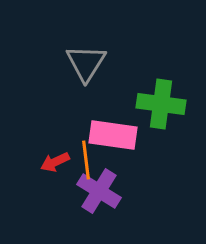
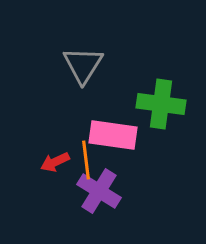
gray triangle: moved 3 px left, 2 px down
